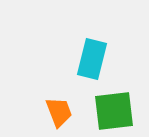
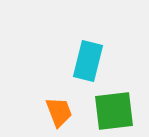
cyan rectangle: moved 4 px left, 2 px down
